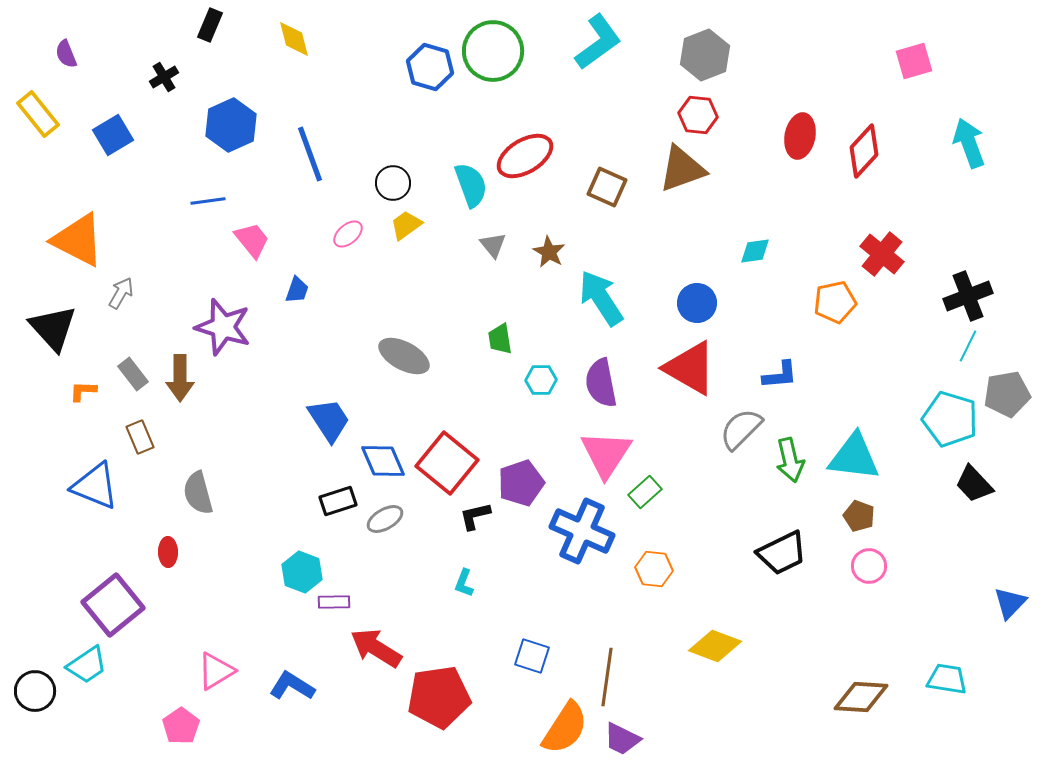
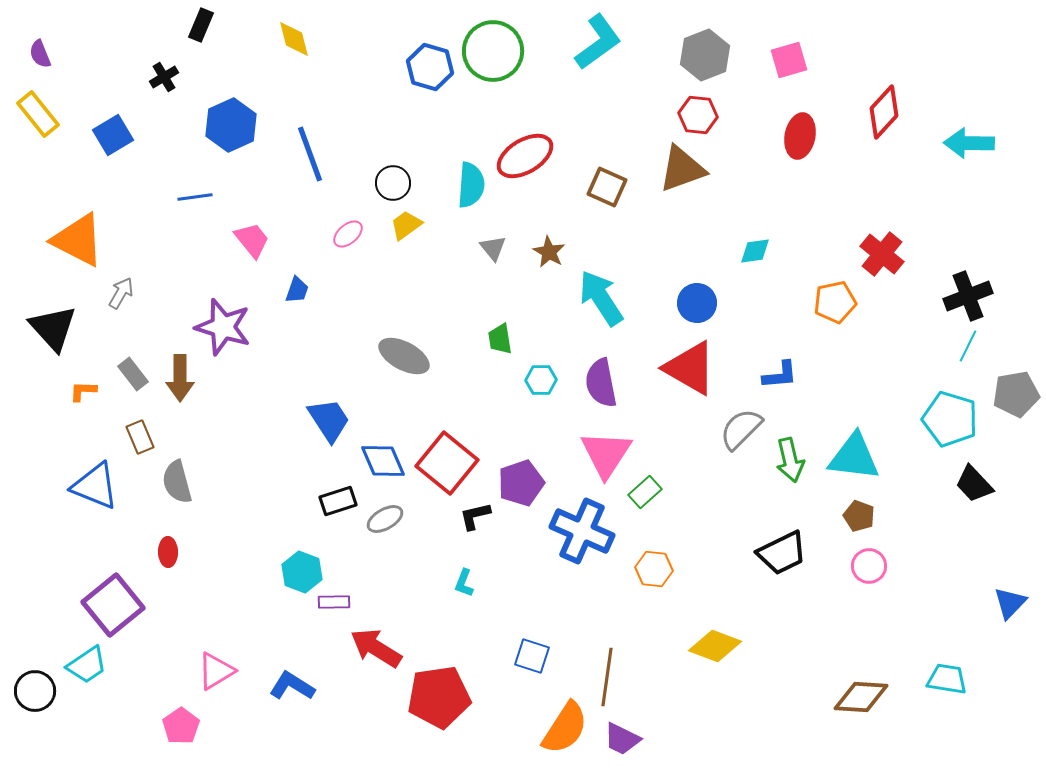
black rectangle at (210, 25): moved 9 px left
purple semicircle at (66, 54): moved 26 px left
pink square at (914, 61): moved 125 px left, 1 px up
cyan arrow at (969, 143): rotated 69 degrees counterclockwise
red diamond at (864, 151): moved 20 px right, 39 px up
cyan semicircle at (471, 185): rotated 24 degrees clockwise
blue line at (208, 201): moved 13 px left, 4 px up
gray triangle at (493, 245): moved 3 px down
gray pentagon at (1007, 394): moved 9 px right
gray semicircle at (198, 493): moved 21 px left, 11 px up
